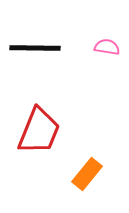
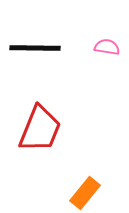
red trapezoid: moved 1 px right, 2 px up
orange rectangle: moved 2 px left, 19 px down
